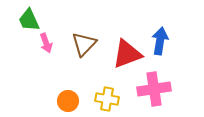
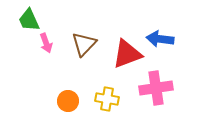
blue arrow: moved 2 px up; rotated 92 degrees counterclockwise
pink cross: moved 2 px right, 1 px up
